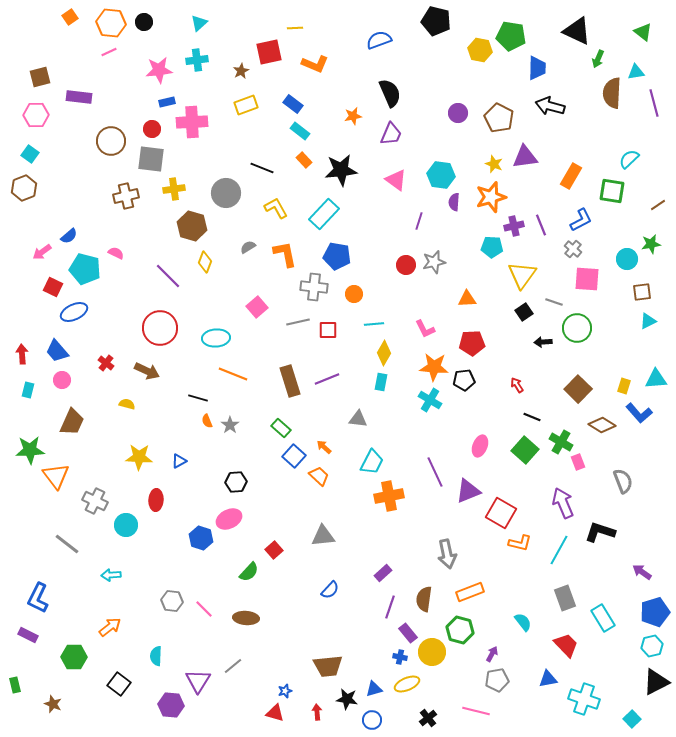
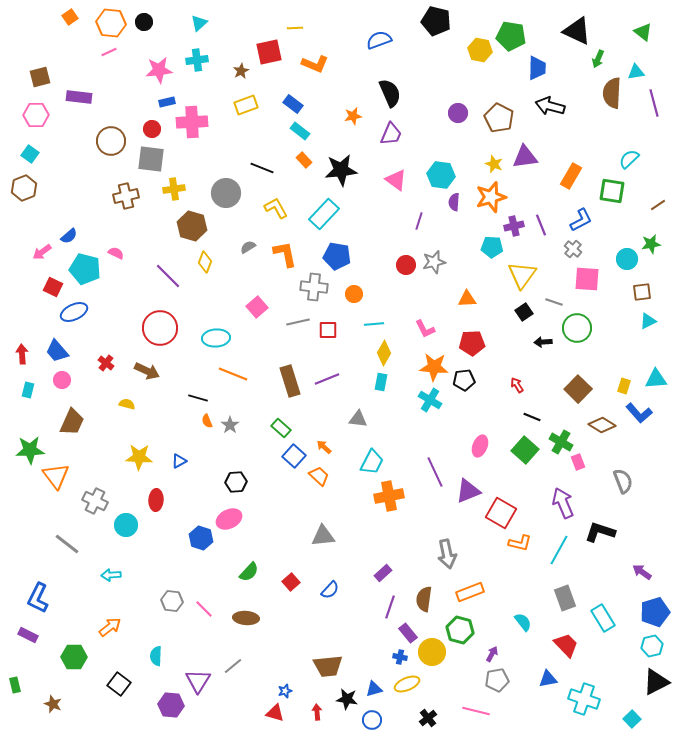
red square at (274, 550): moved 17 px right, 32 px down
